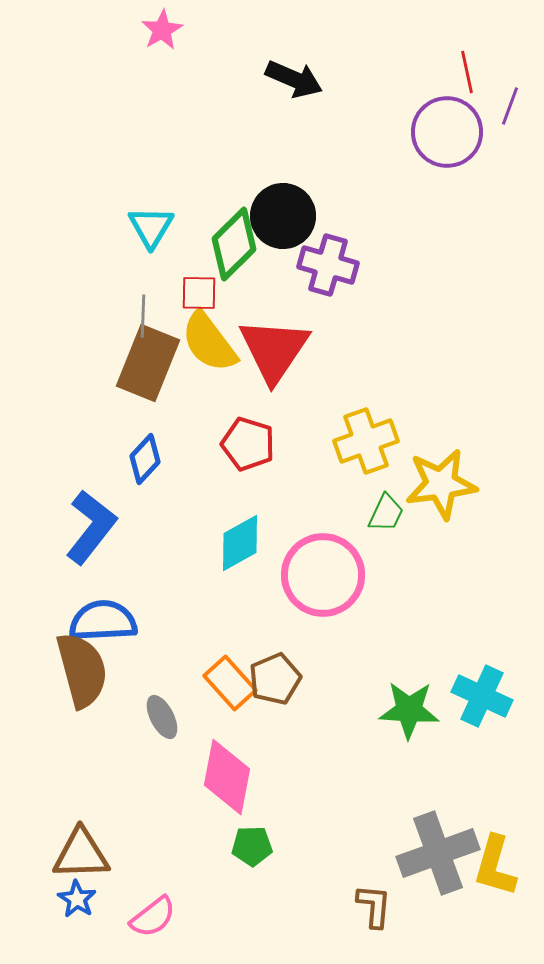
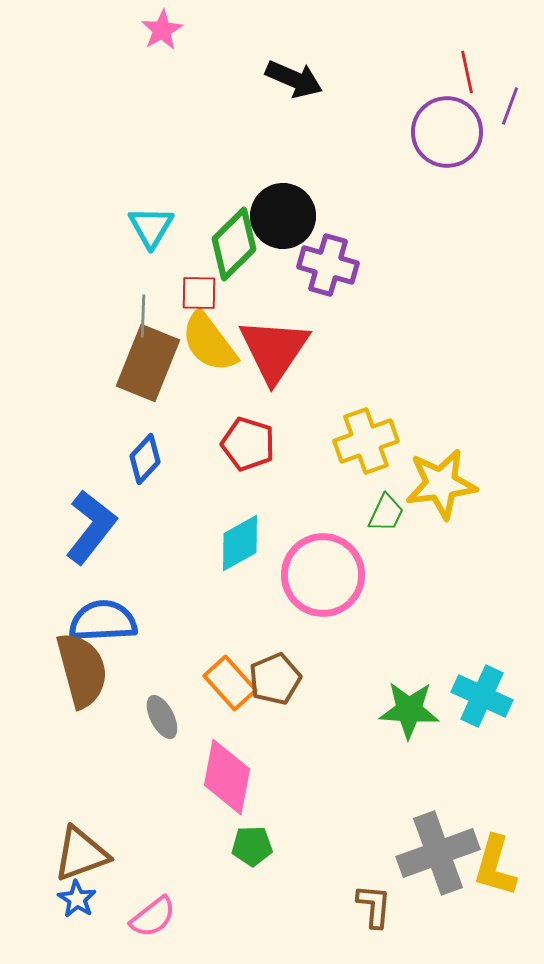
brown triangle: rotated 18 degrees counterclockwise
